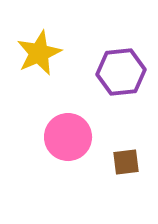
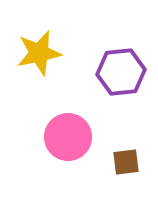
yellow star: rotated 12 degrees clockwise
